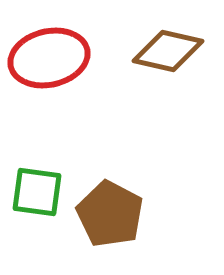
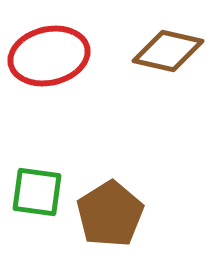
red ellipse: moved 2 px up
brown pentagon: rotated 12 degrees clockwise
